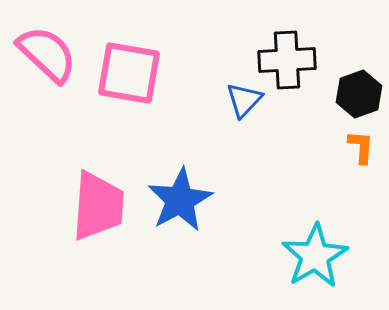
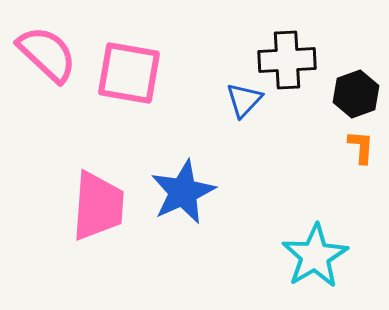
black hexagon: moved 3 px left
blue star: moved 3 px right, 8 px up; rotated 4 degrees clockwise
